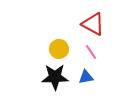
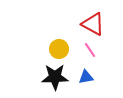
pink line: moved 1 px left, 2 px up
